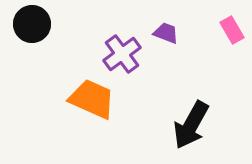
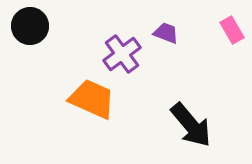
black circle: moved 2 px left, 2 px down
black arrow: rotated 69 degrees counterclockwise
